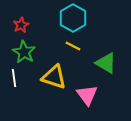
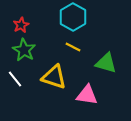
cyan hexagon: moved 1 px up
yellow line: moved 1 px down
green star: moved 2 px up
green triangle: rotated 15 degrees counterclockwise
white line: moved 1 px right, 1 px down; rotated 30 degrees counterclockwise
pink triangle: rotated 45 degrees counterclockwise
